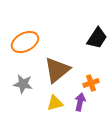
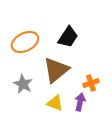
black trapezoid: moved 29 px left, 1 px up
brown triangle: moved 1 px left
gray star: rotated 18 degrees clockwise
yellow triangle: rotated 36 degrees clockwise
